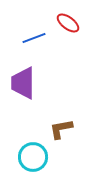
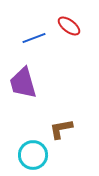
red ellipse: moved 1 px right, 3 px down
purple trapezoid: rotated 16 degrees counterclockwise
cyan circle: moved 2 px up
